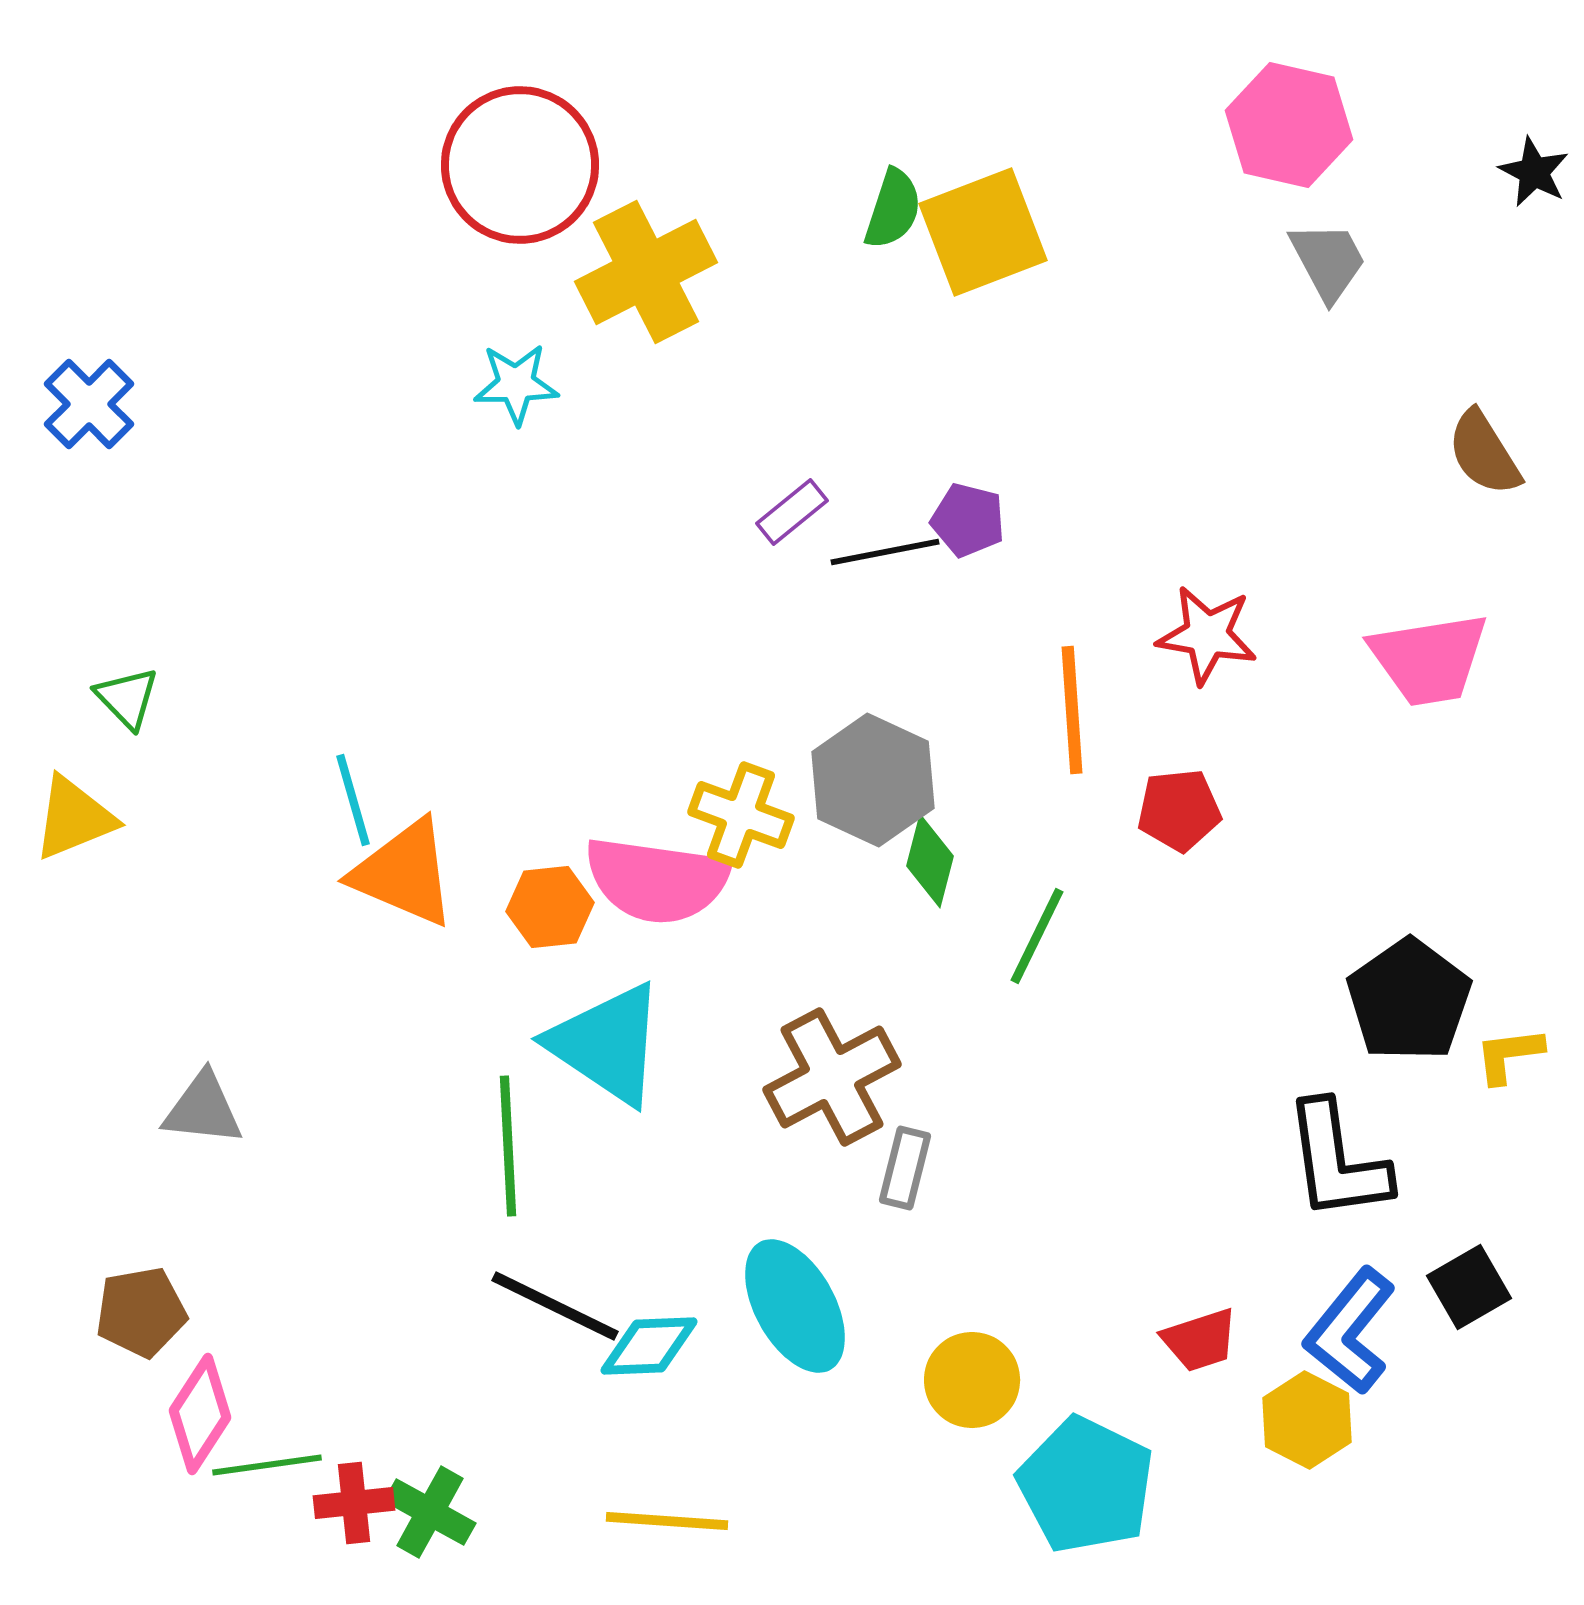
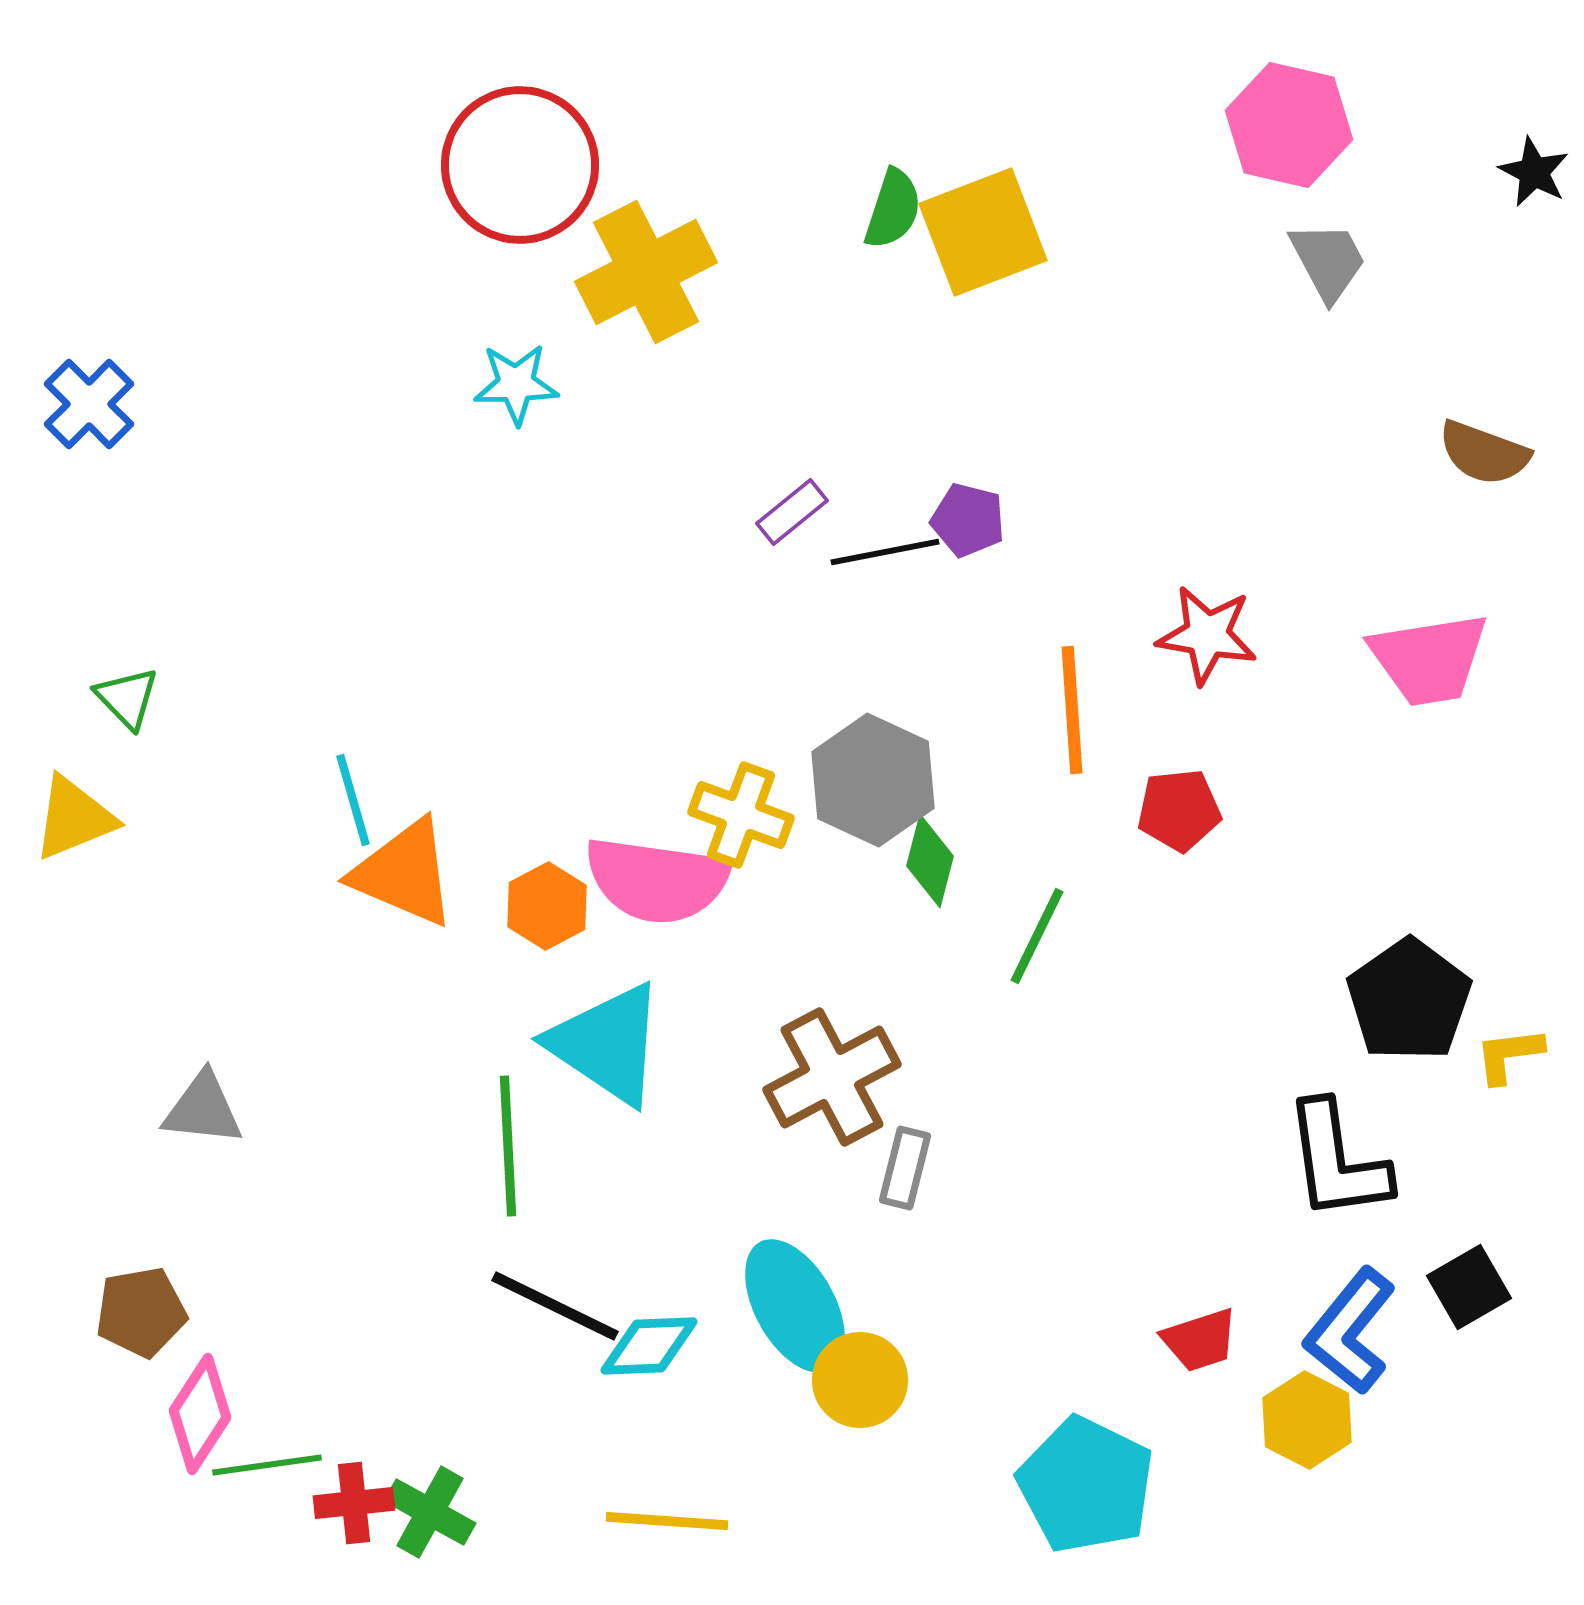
brown semicircle at (1484, 453): rotated 38 degrees counterclockwise
orange hexagon at (550, 907): moved 3 px left, 1 px up; rotated 22 degrees counterclockwise
yellow circle at (972, 1380): moved 112 px left
